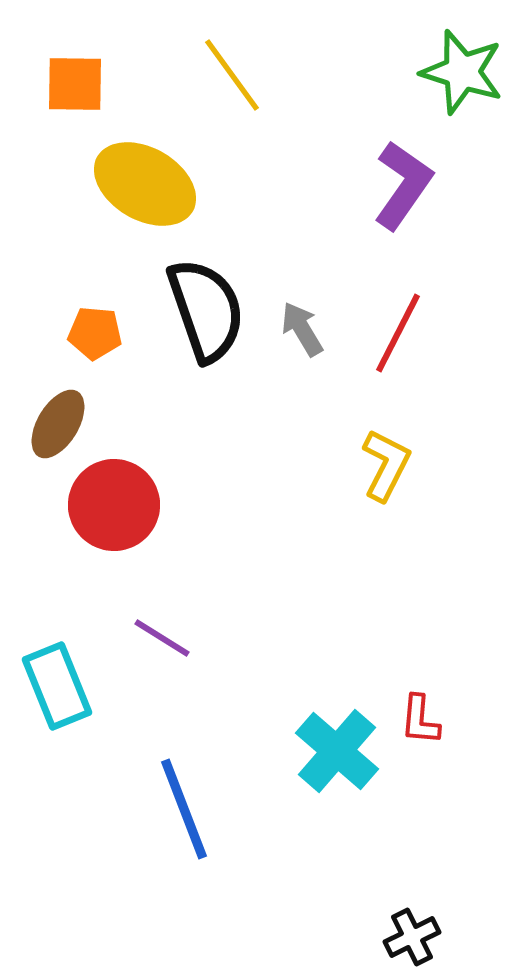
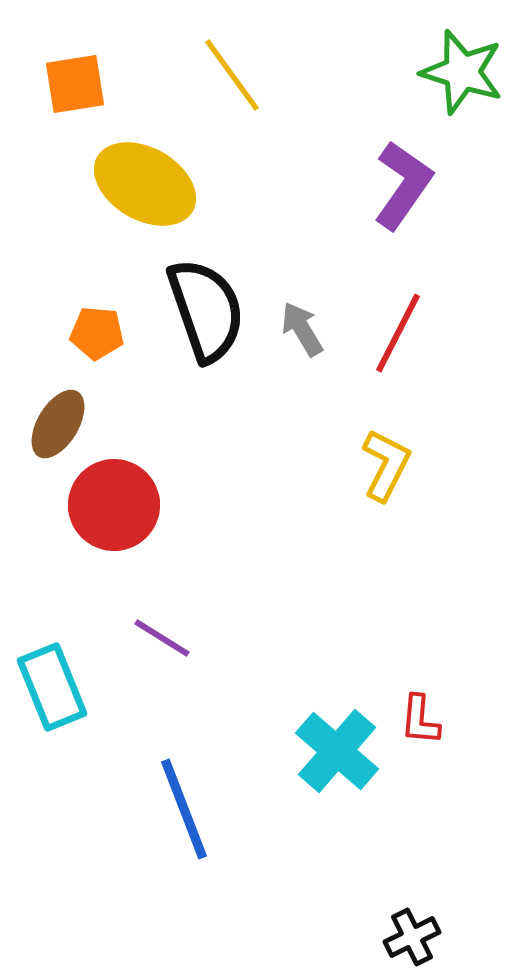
orange square: rotated 10 degrees counterclockwise
orange pentagon: moved 2 px right
cyan rectangle: moved 5 px left, 1 px down
